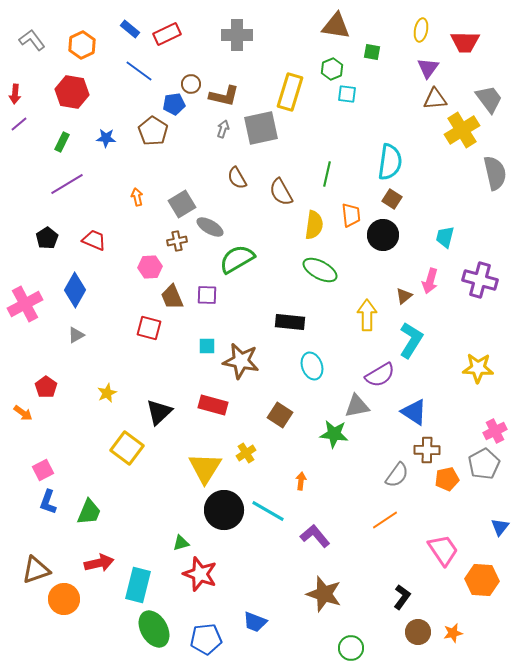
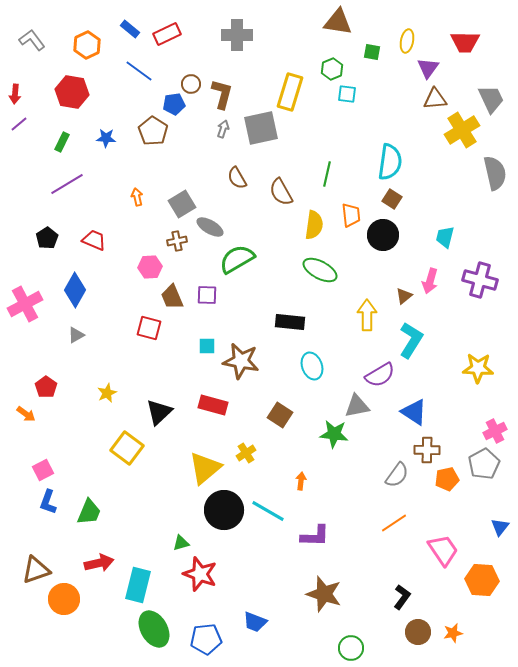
brown triangle at (336, 26): moved 2 px right, 4 px up
yellow ellipse at (421, 30): moved 14 px left, 11 px down
orange hexagon at (82, 45): moved 5 px right
brown L-shape at (224, 96): moved 2 px left, 2 px up; rotated 88 degrees counterclockwise
gray trapezoid at (489, 99): moved 2 px right; rotated 12 degrees clockwise
orange arrow at (23, 413): moved 3 px right, 1 px down
yellow triangle at (205, 468): rotated 18 degrees clockwise
orange line at (385, 520): moved 9 px right, 3 px down
purple L-shape at (315, 536): rotated 132 degrees clockwise
